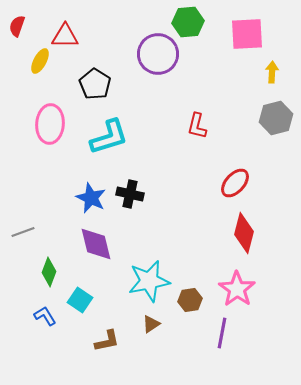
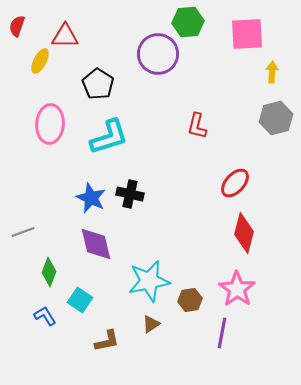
black pentagon: moved 3 px right
